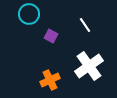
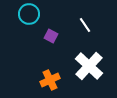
white cross: rotated 12 degrees counterclockwise
